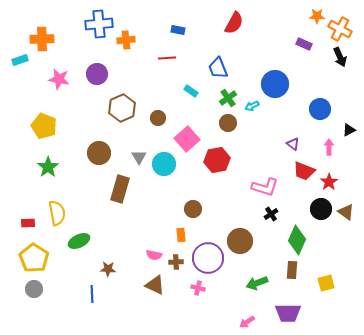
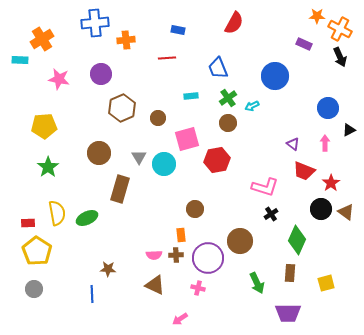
blue cross at (99, 24): moved 4 px left, 1 px up
orange cross at (42, 39): rotated 30 degrees counterclockwise
cyan rectangle at (20, 60): rotated 21 degrees clockwise
purple circle at (97, 74): moved 4 px right
blue circle at (275, 84): moved 8 px up
cyan rectangle at (191, 91): moved 5 px down; rotated 40 degrees counterclockwise
blue circle at (320, 109): moved 8 px right, 1 px up
yellow pentagon at (44, 126): rotated 25 degrees counterclockwise
pink square at (187, 139): rotated 25 degrees clockwise
pink arrow at (329, 147): moved 4 px left, 4 px up
red star at (329, 182): moved 2 px right, 1 px down
brown circle at (193, 209): moved 2 px right
green ellipse at (79, 241): moved 8 px right, 23 px up
pink semicircle at (154, 255): rotated 14 degrees counterclockwise
yellow pentagon at (34, 258): moved 3 px right, 7 px up
brown cross at (176, 262): moved 7 px up
brown rectangle at (292, 270): moved 2 px left, 3 px down
green arrow at (257, 283): rotated 95 degrees counterclockwise
pink arrow at (247, 322): moved 67 px left, 3 px up
